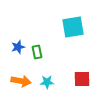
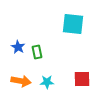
cyan square: moved 3 px up; rotated 15 degrees clockwise
blue star: rotated 24 degrees counterclockwise
